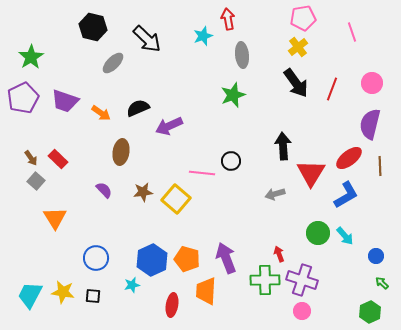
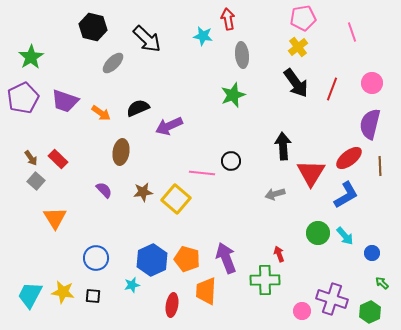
cyan star at (203, 36): rotated 30 degrees clockwise
blue circle at (376, 256): moved 4 px left, 3 px up
purple cross at (302, 280): moved 30 px right, 19 px down
